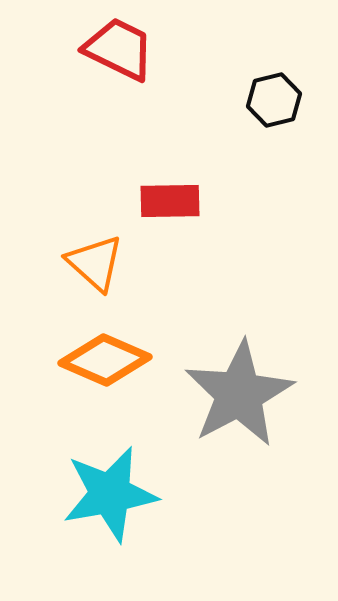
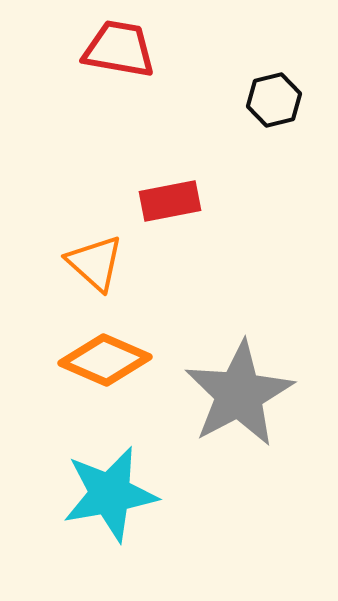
red trapezoid: rotated 16 degrees counterclockwise
red rectangle: rotated 10 degrees counterclockwise
